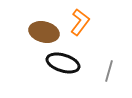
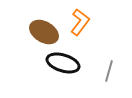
brown ellipse: rotated 16 degrees clockwise
